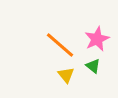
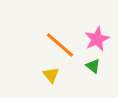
yellow triangle: moved 15 px left
